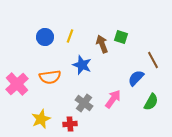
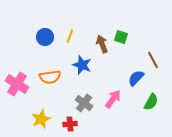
pink cross: rotated 15 degrees counterclockwise
